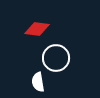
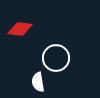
red diamond: moved 17 px left
